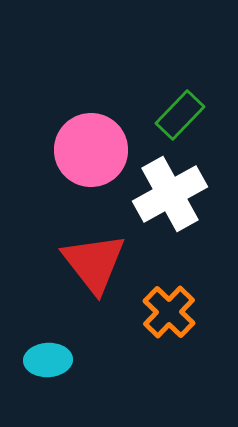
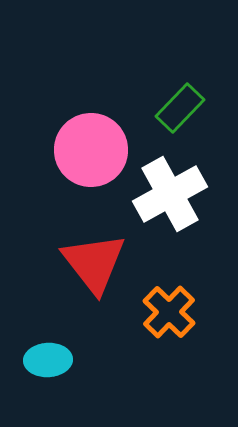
green rectangle: moved 7 px up
